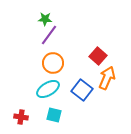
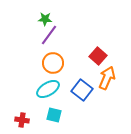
red cross: moved 1 px right, 3 px down
